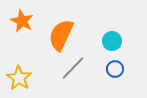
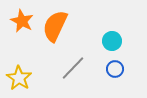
orange semicircle: moved 6 px left, 9 px up
